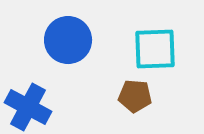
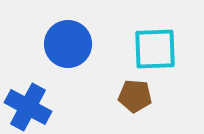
blue circle: moved 4 px down
